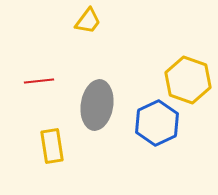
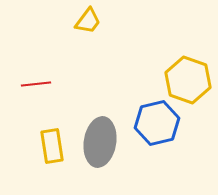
red line: moved 3 px left, 3 px down
gray ellipse: moved 3 px right, 37 px down
blue hexagon: rotated 12 degrees clockwise
